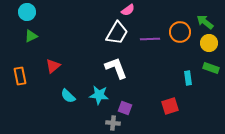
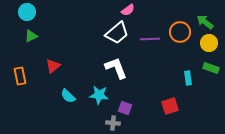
white trapezoid: rotated 20 degrees clockwise
